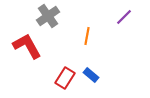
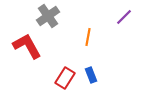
orange line: moved 1 px right, 1 px down
blue rectangle: rotated 28 degrees clockwise
